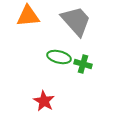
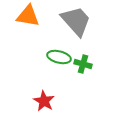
orange triangle: rotated 15 degrees clockwise
